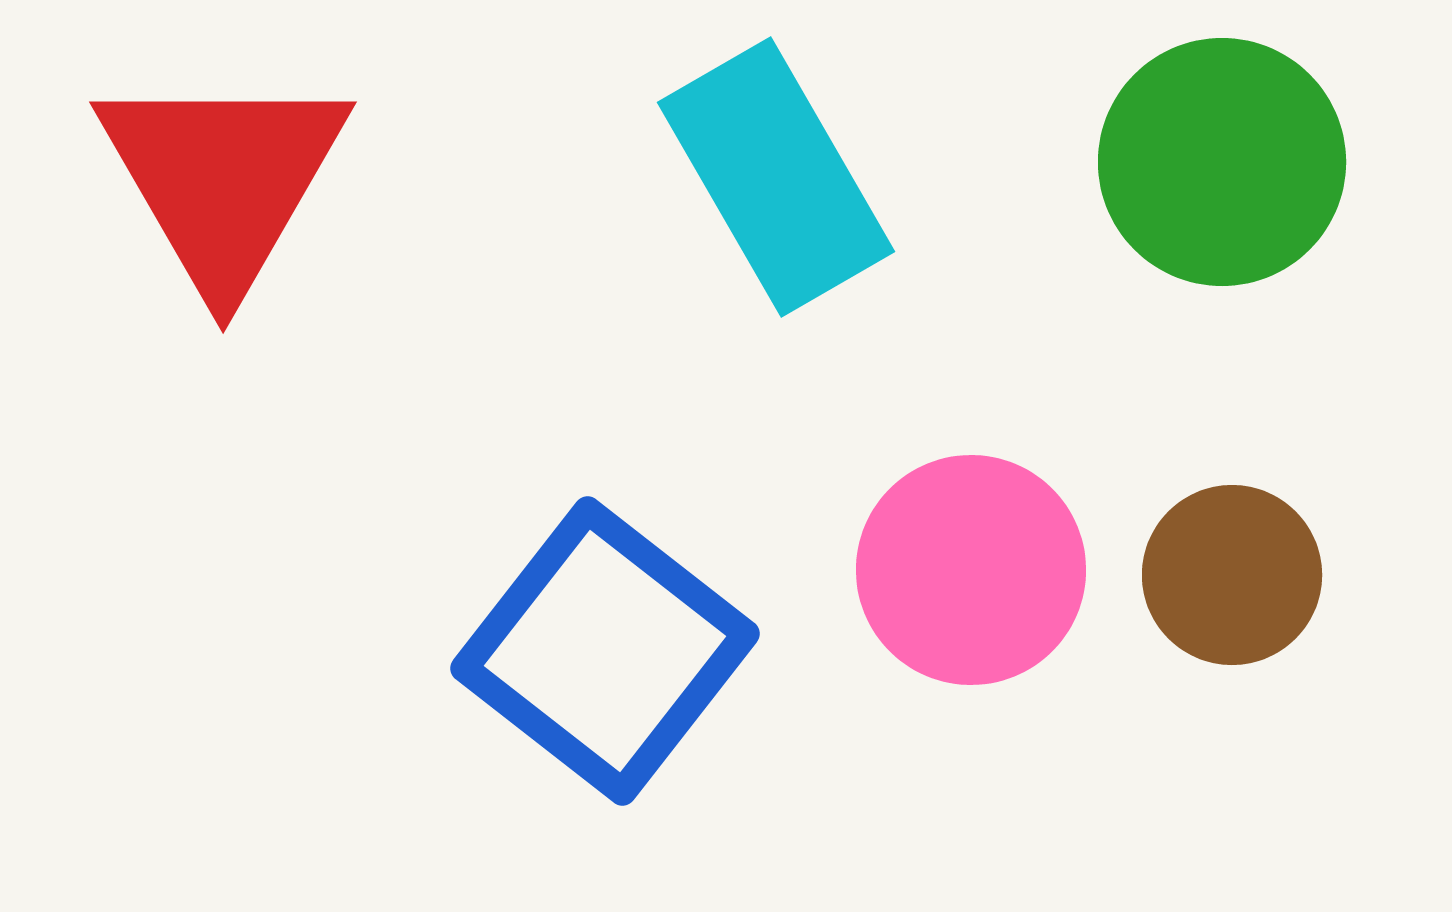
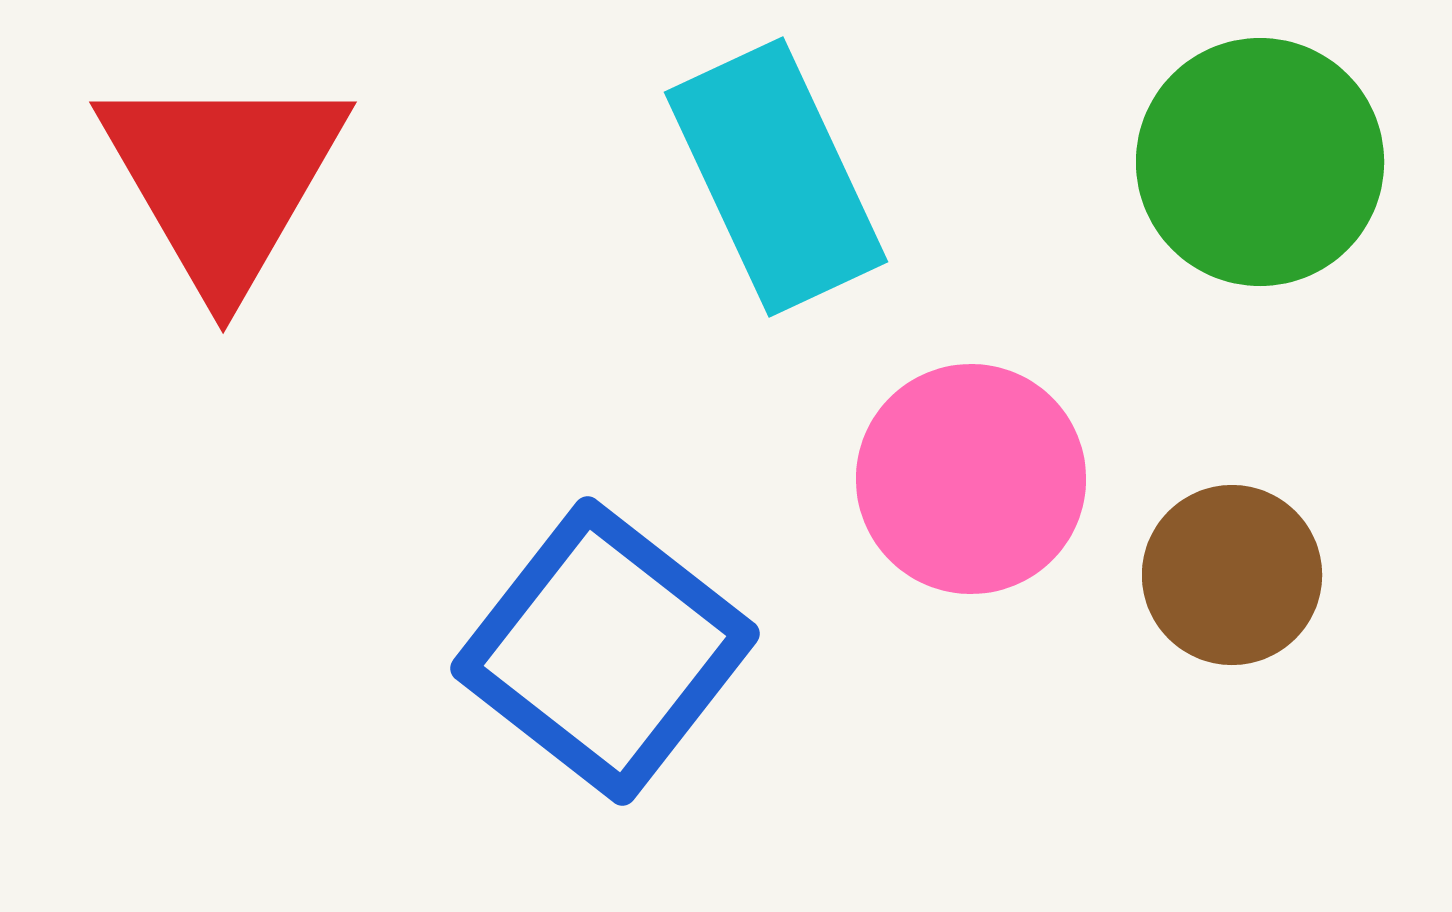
green circle: moved 38 px right
cyan rectangle: rotated 5 degrees clockwise
pink circle: moved 91 px up
